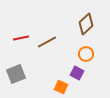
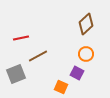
brown line: moved 9 px left, 14 px down
